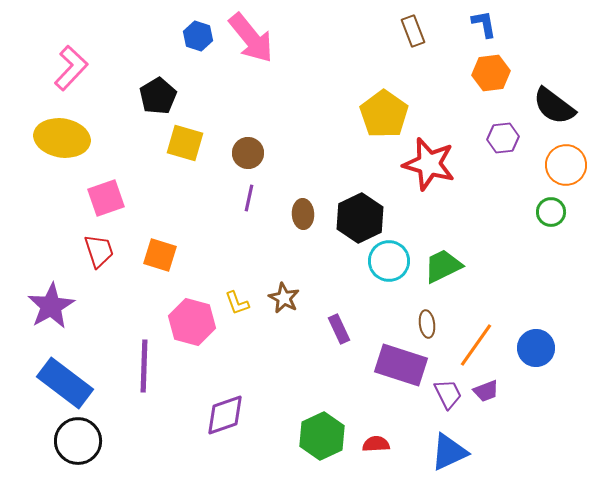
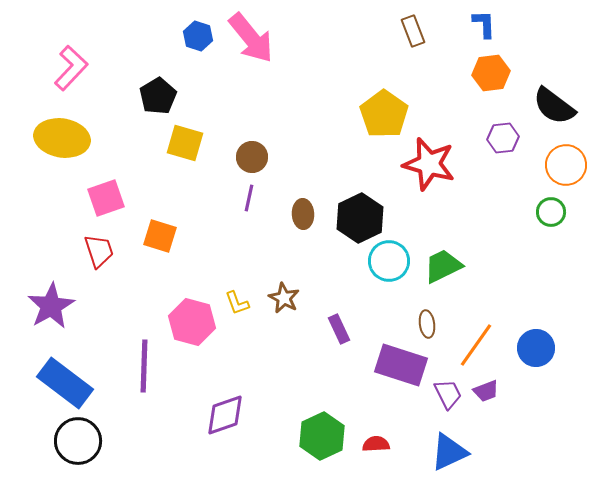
blue L-shape at (484, 24): rotated 8 degrees clockwise
brown circle at (248, 153): moved 4 px right, 4 px down
orange square at (160, 255): moved 19 px up
